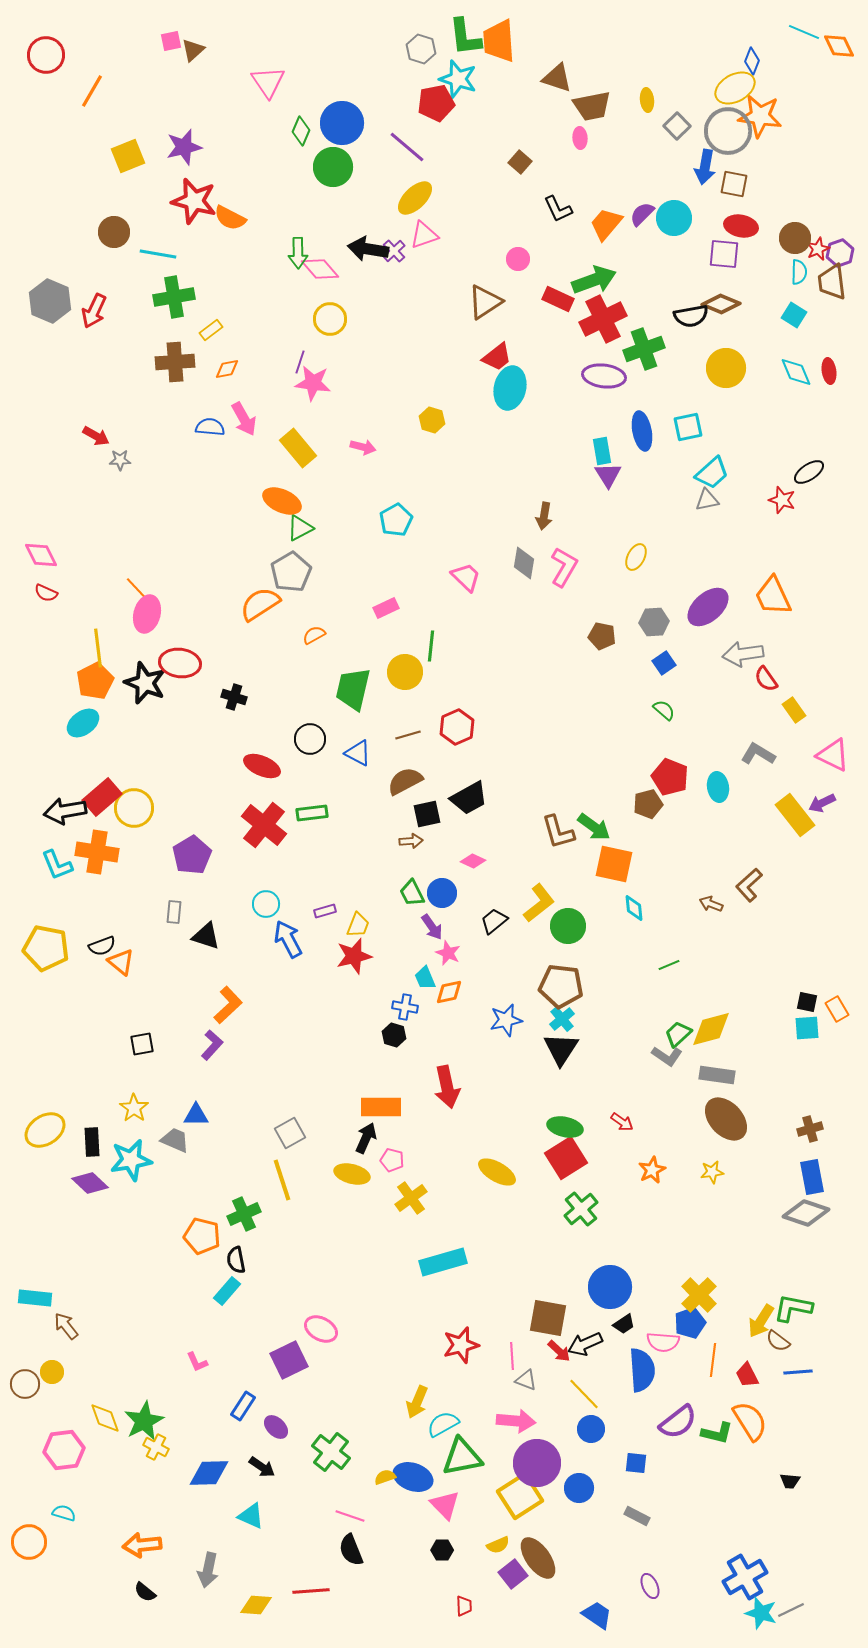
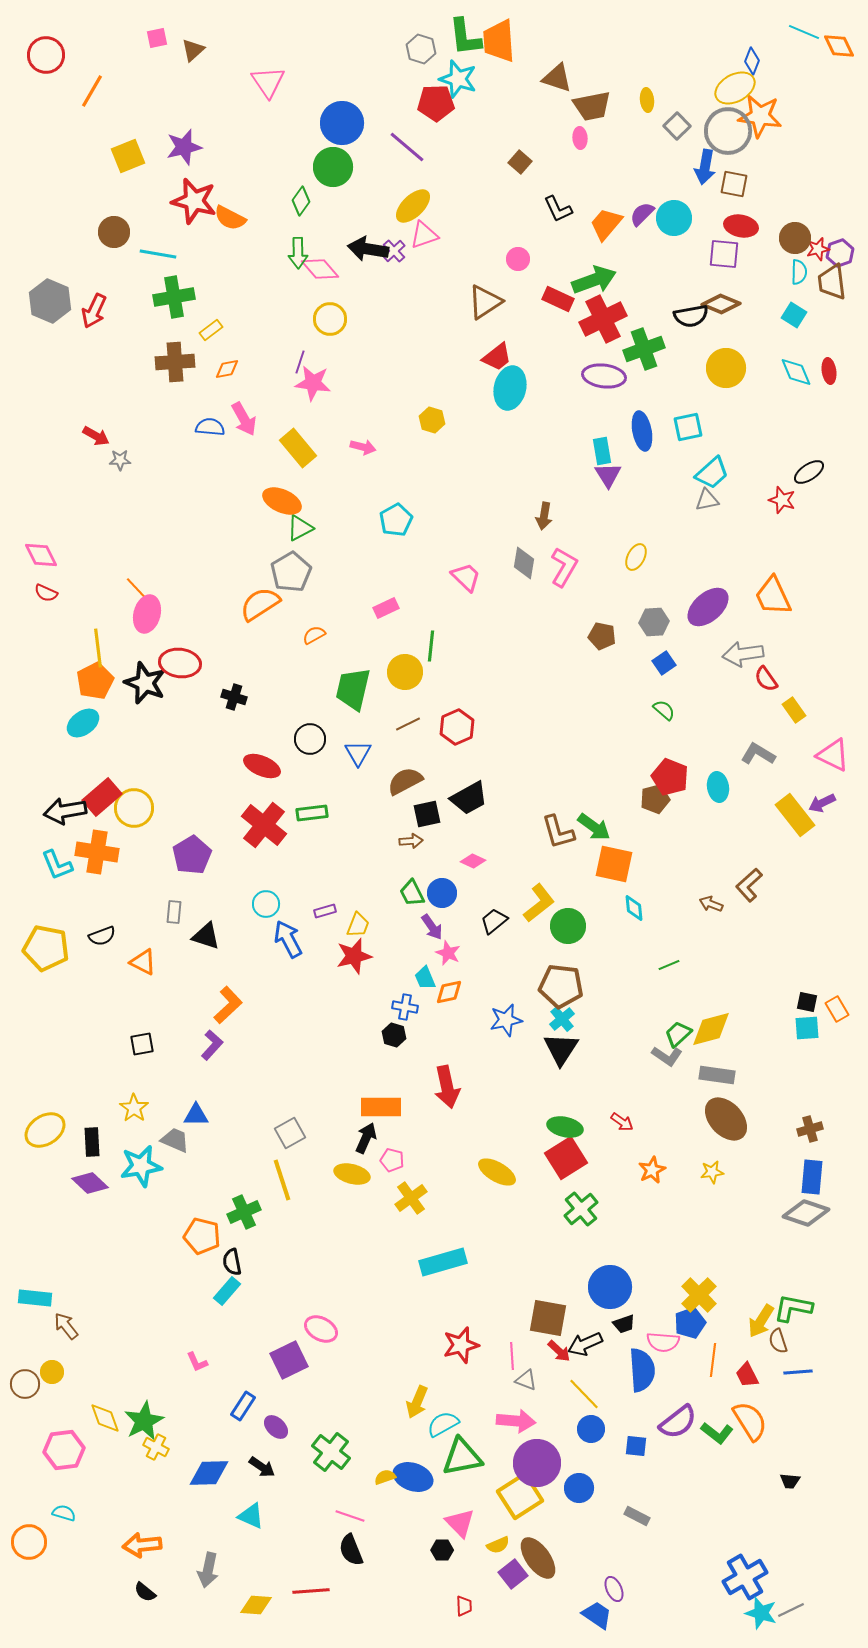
pink square at (171, 41): moved 14 px left, 3 px up
red pentagon at (436, 103): rotated 9 degrees clockwise
green diamond at (301, 131): moved 70 px down; rotated 12 degrees clockwise
yellow ellipse at (415, 198): moved 2 px left, 8 px down
red star at (818, 249): rotated 10 degrees clockwise
brown line at (408, 735): moved 11 px up; rotated 10 degrees counterclockwise
blue triangle at (358, 753): rotated 32 degrees clockwise
brown pentagon at (648, 804): moved 7 px right, 5 px up
black semicircle at (102, 946): moved 10 px up
orange triangle at (121, 962): moved 22 px right; rotated 12 degrees counterclockwise
cyan star at (131, 1160): moved 10 px right, 6 px down
blue rectangle at (812, 1177): rotated 16 degrees clockwise
green cross at (244, 1214): moved 2 px up
black semicircle at (236, 1260): moved 4 px left, 2 px down
black trapezoid at (624, 1324): rotated 15 degrees clockwise
brown semicircle at (778, 1341): rotated 35 degrees clockwise
green L-shape at (717, 1433): rotated 24 degrees clockwise
blue square at (636, 1463): moved 17 px up
pink triangle at (445, 1505): moved 15 px right, 18 px down
purple ellipse at (650, 1586): moved 36 px left, 3 px down
